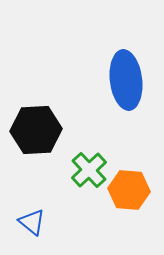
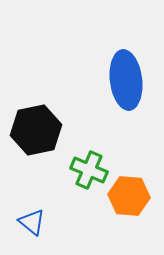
black hexagon: rotated 9 degrees counterclockwise
green cross: rotated 24 degrees counterclockwise
orange hexagon: moved 6 px down
